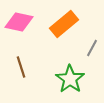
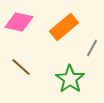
orange rectangle: moved 3 px down
brown line: rotated 30 degrees counterclockwise
